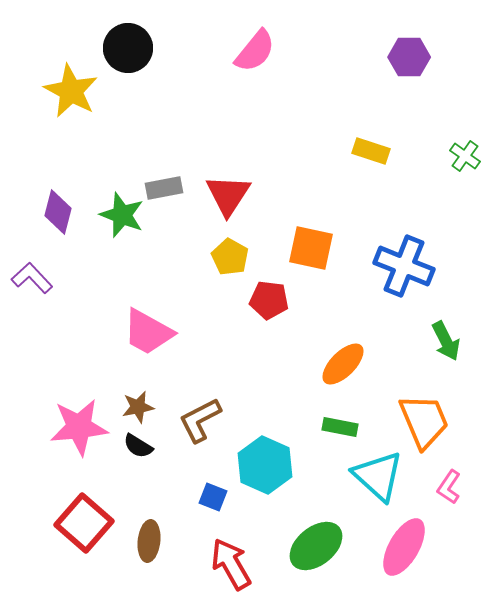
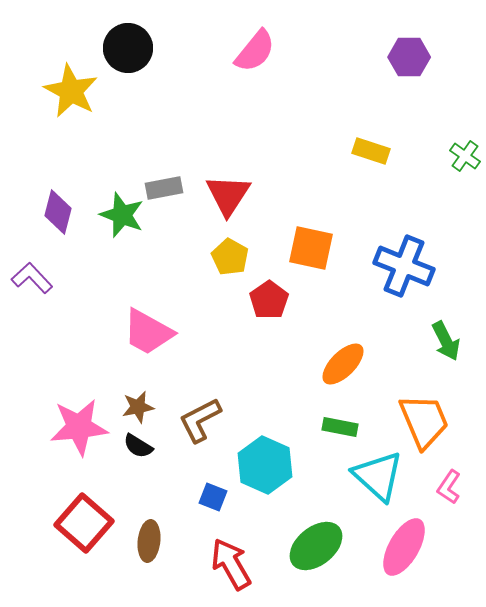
red pentagon: rotated 30 degrees clockwise
